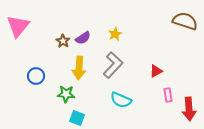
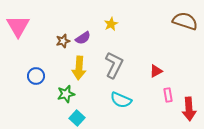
pink triangle: rotated 10 degrees counterclockwise
yellow star: moved 4 px left, 10 px up
brown star: rotated 24 degrees clockwise
gray L-shape: moved 1 px right; rotated 16 degrees counterclockwise
green star: rotated 18 degrees counterclockwise
cyan square: rotated 21 degrees clockwise
